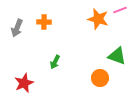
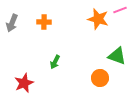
gray arrow: moved 5 px left, 5 px up
